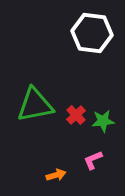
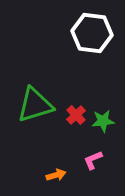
green triangle: rotated 6 degrees counterclockwise
